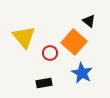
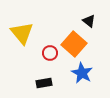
yellow triangle: moved 2 px left, 4 px up
orange square: moved 2 px down
